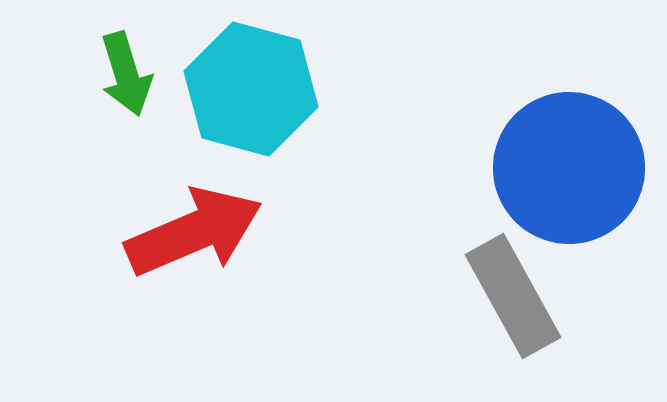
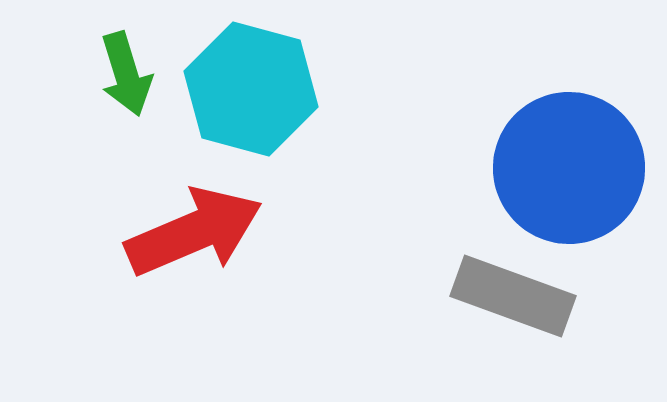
gray rectangle: rotated 41 degrees counterclockwise
